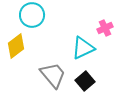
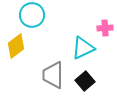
pink cross: rotated 21 degrees clockwise
gray trapezoid: rotated 140 degrees counterclockwise
